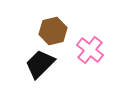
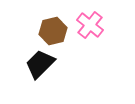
pink cross: moved 25 px up
